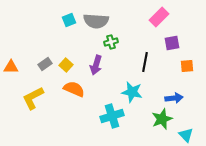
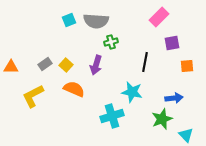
yellow L-shape: moved 2 px up
